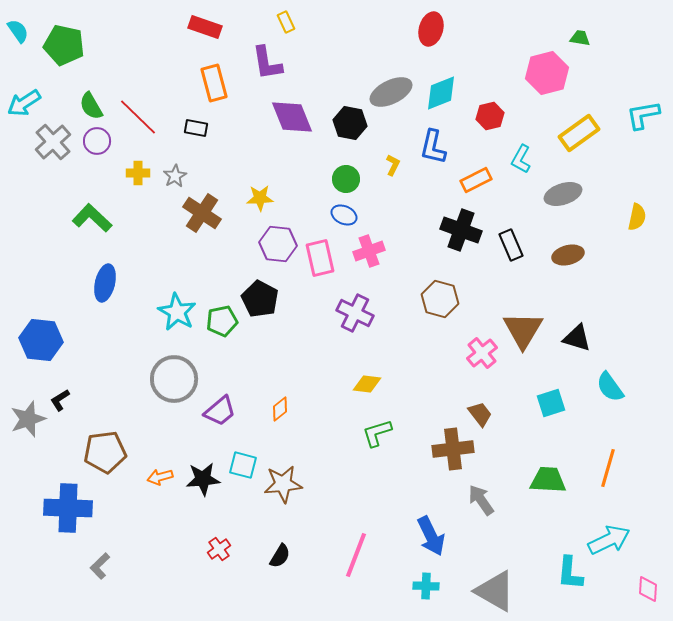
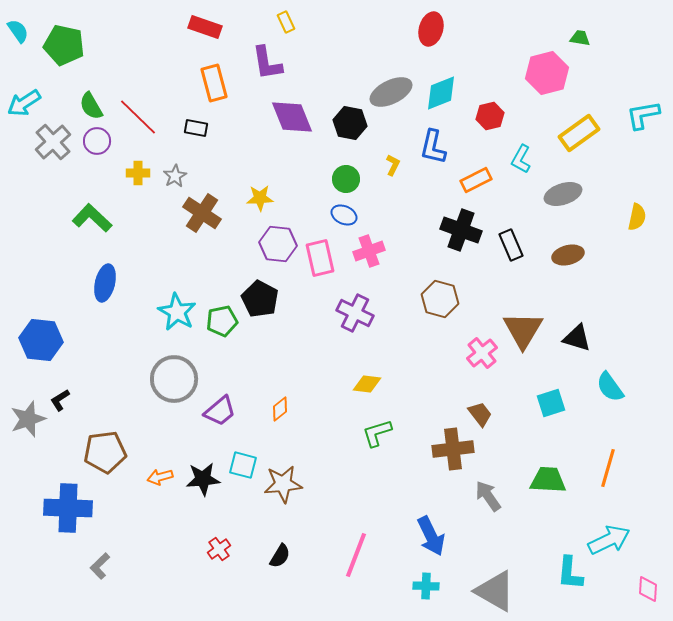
gray arrow at (481, 500): moved 7 px right, 4 px up
